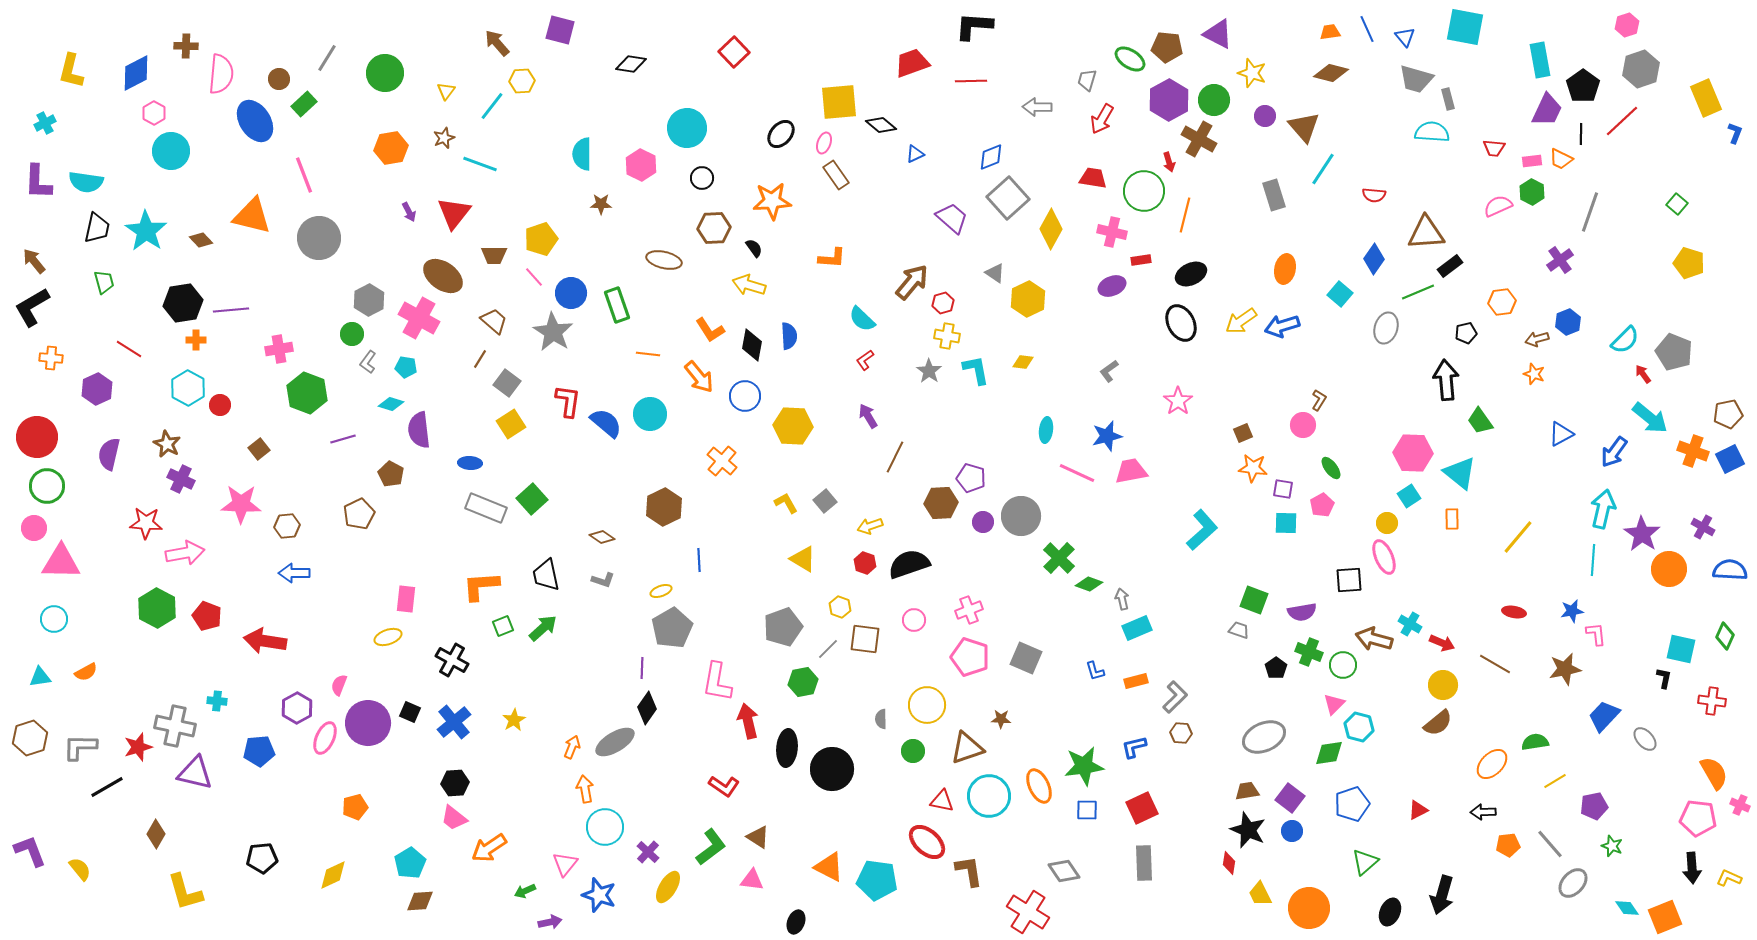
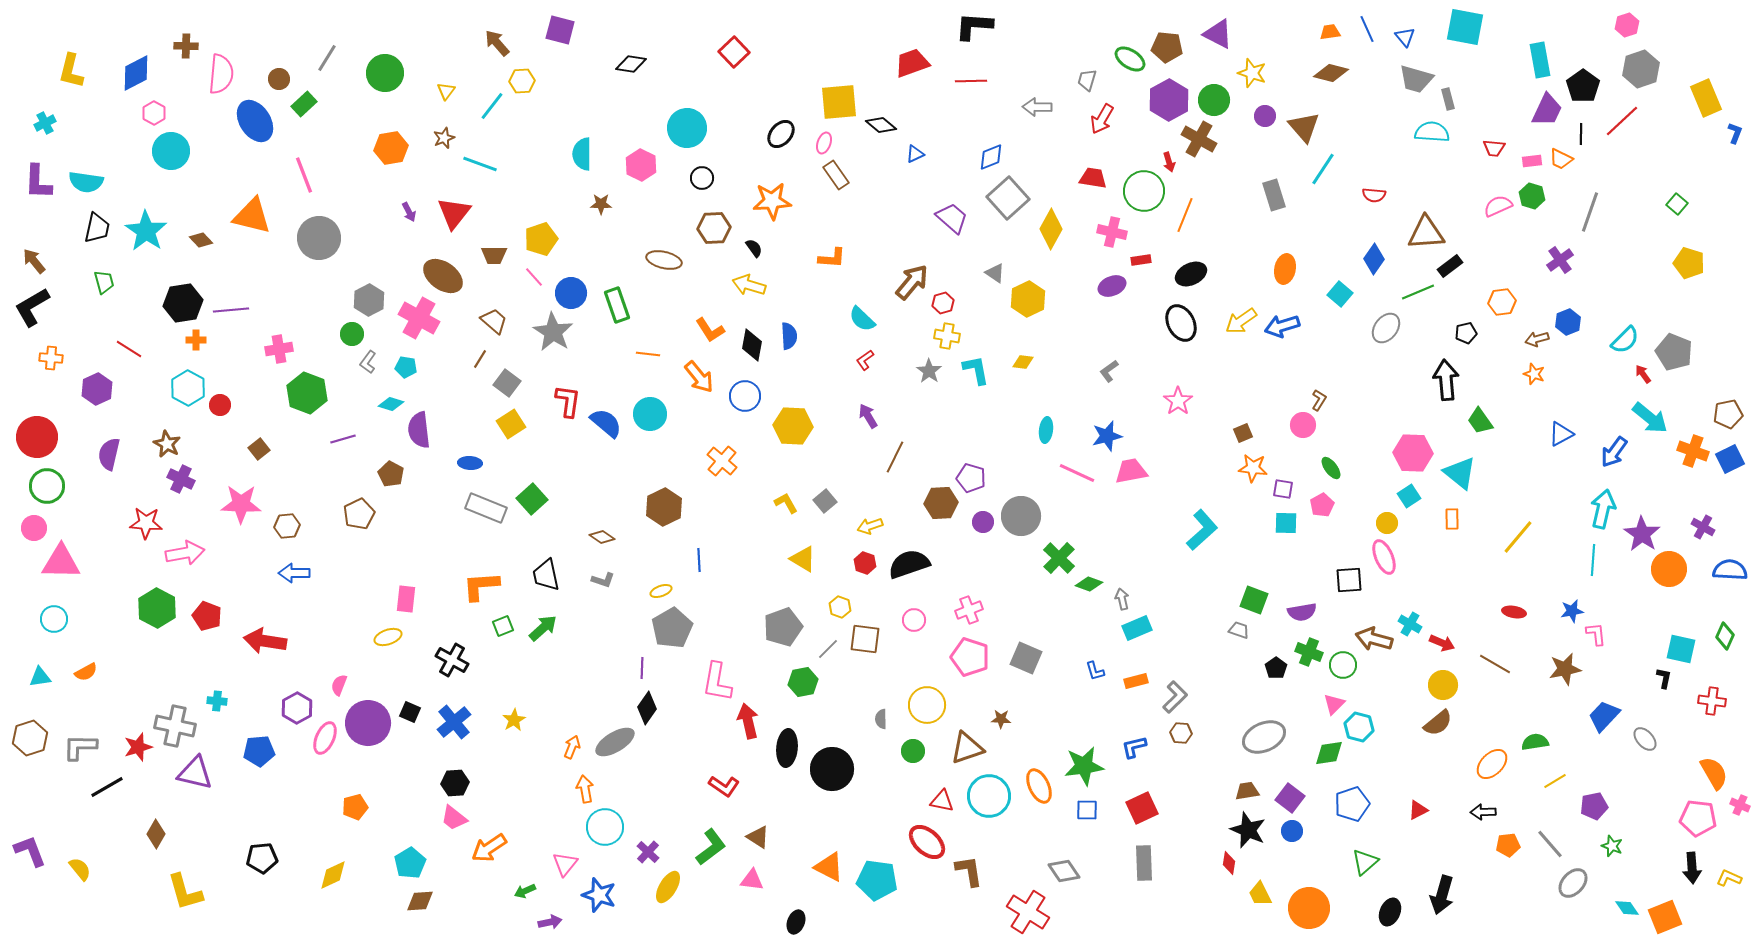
green hexagon at (1532, 192): moved 4 px down; rotated 10 degrees counterclockwise
orange line at (1185, 215): rotated 8 degrees clockwise
gray ellipse at (1386, 328): rotated 20 degrees clockwise
